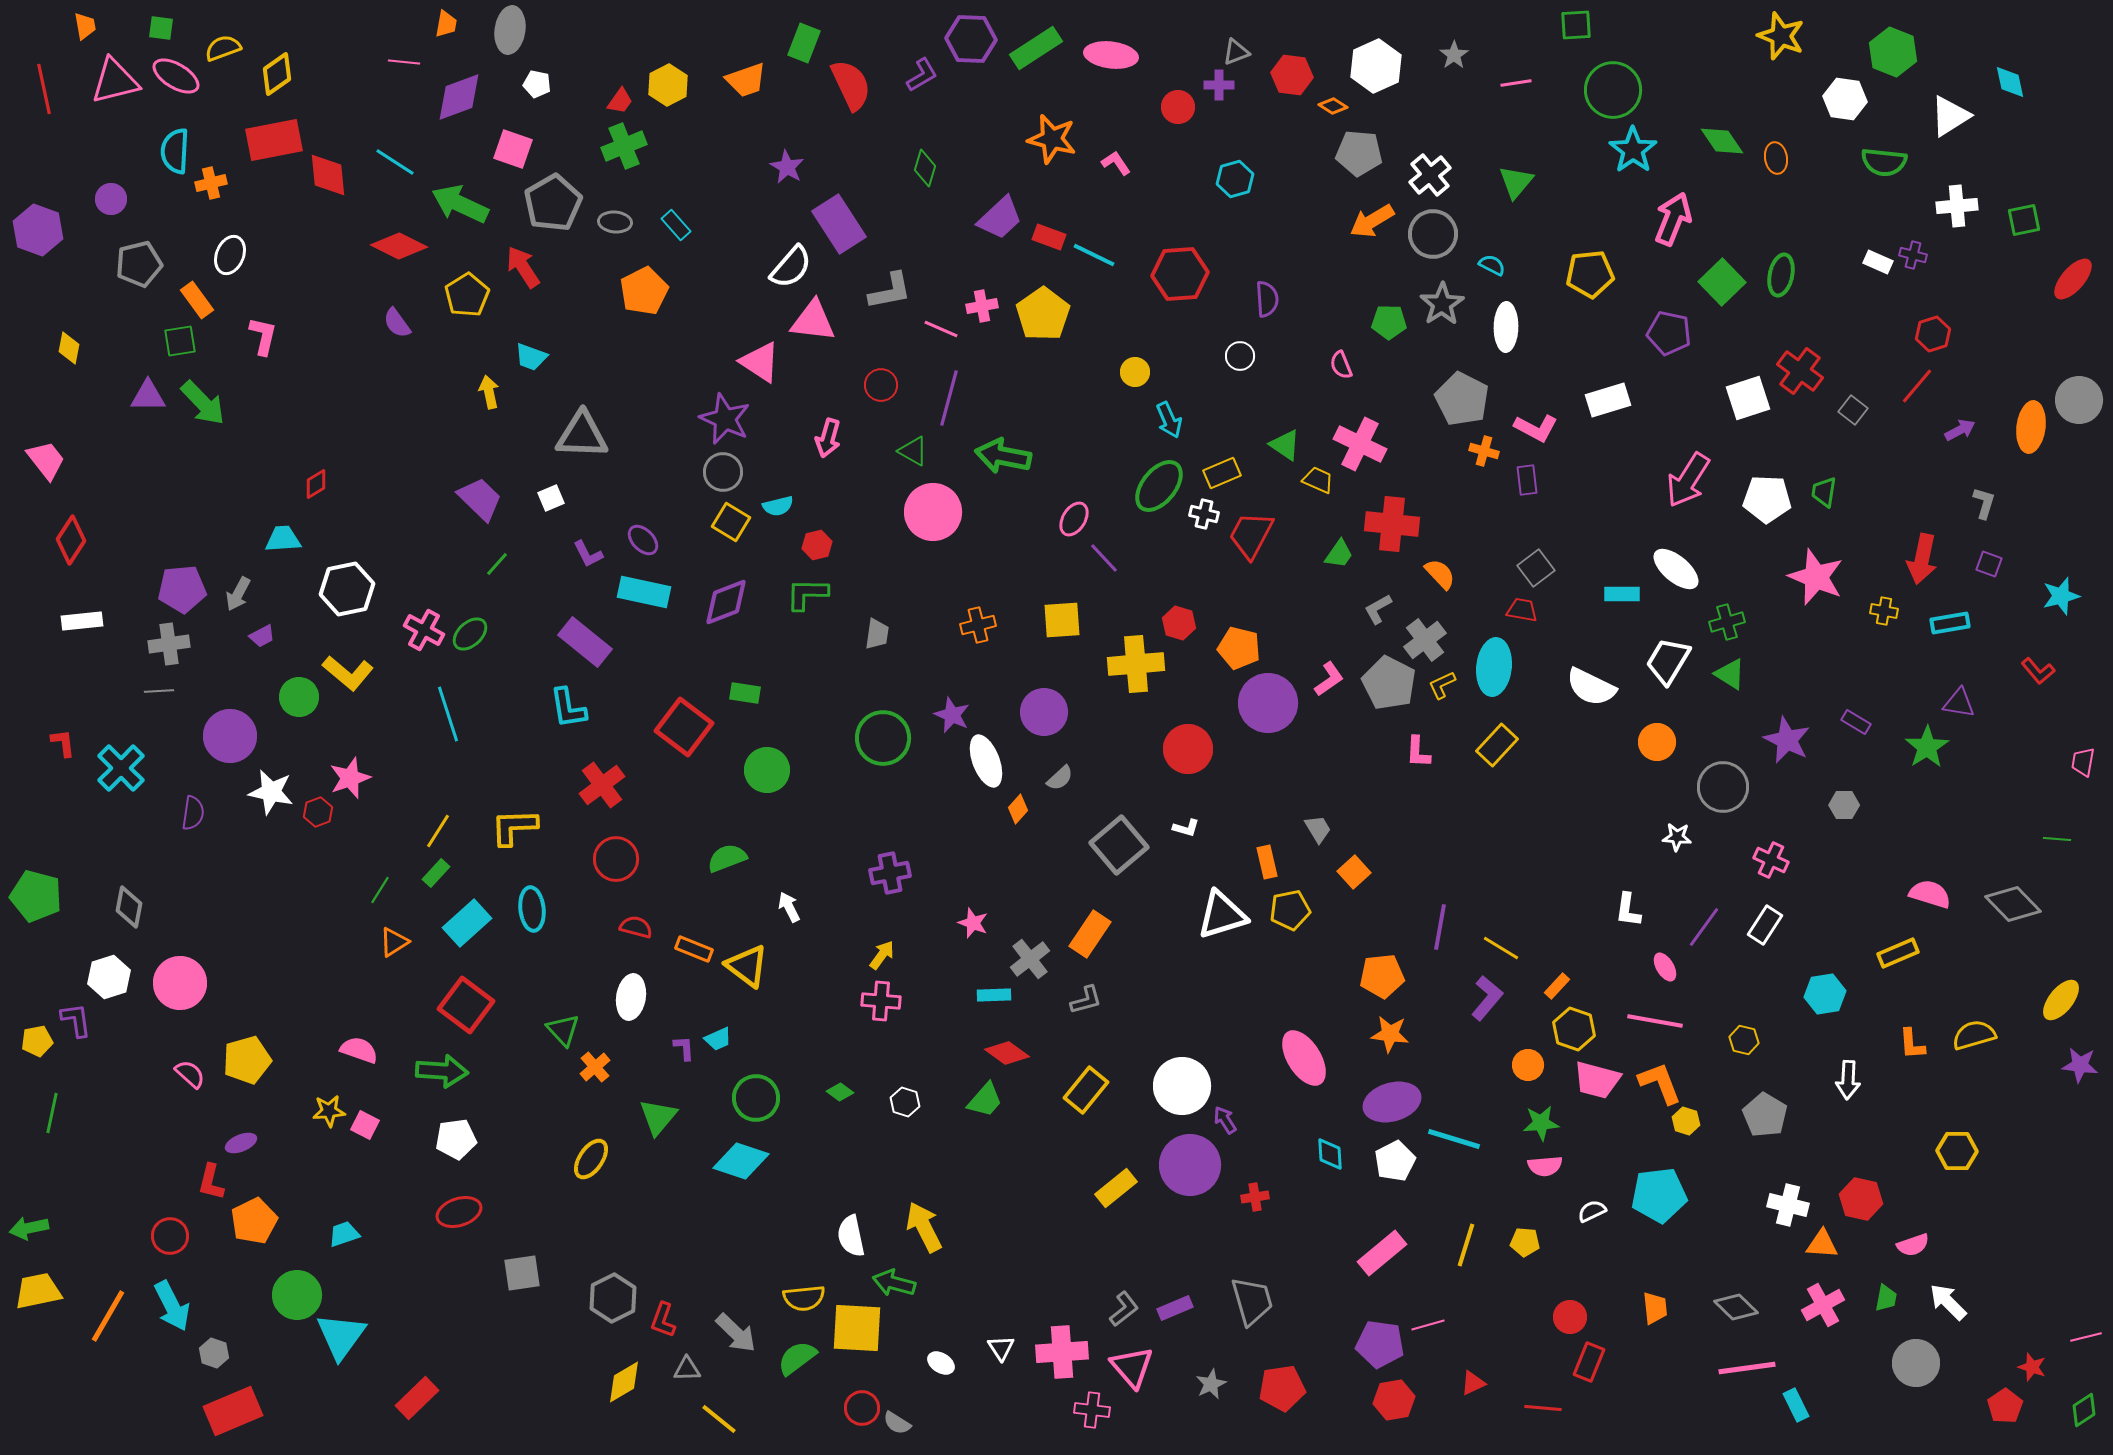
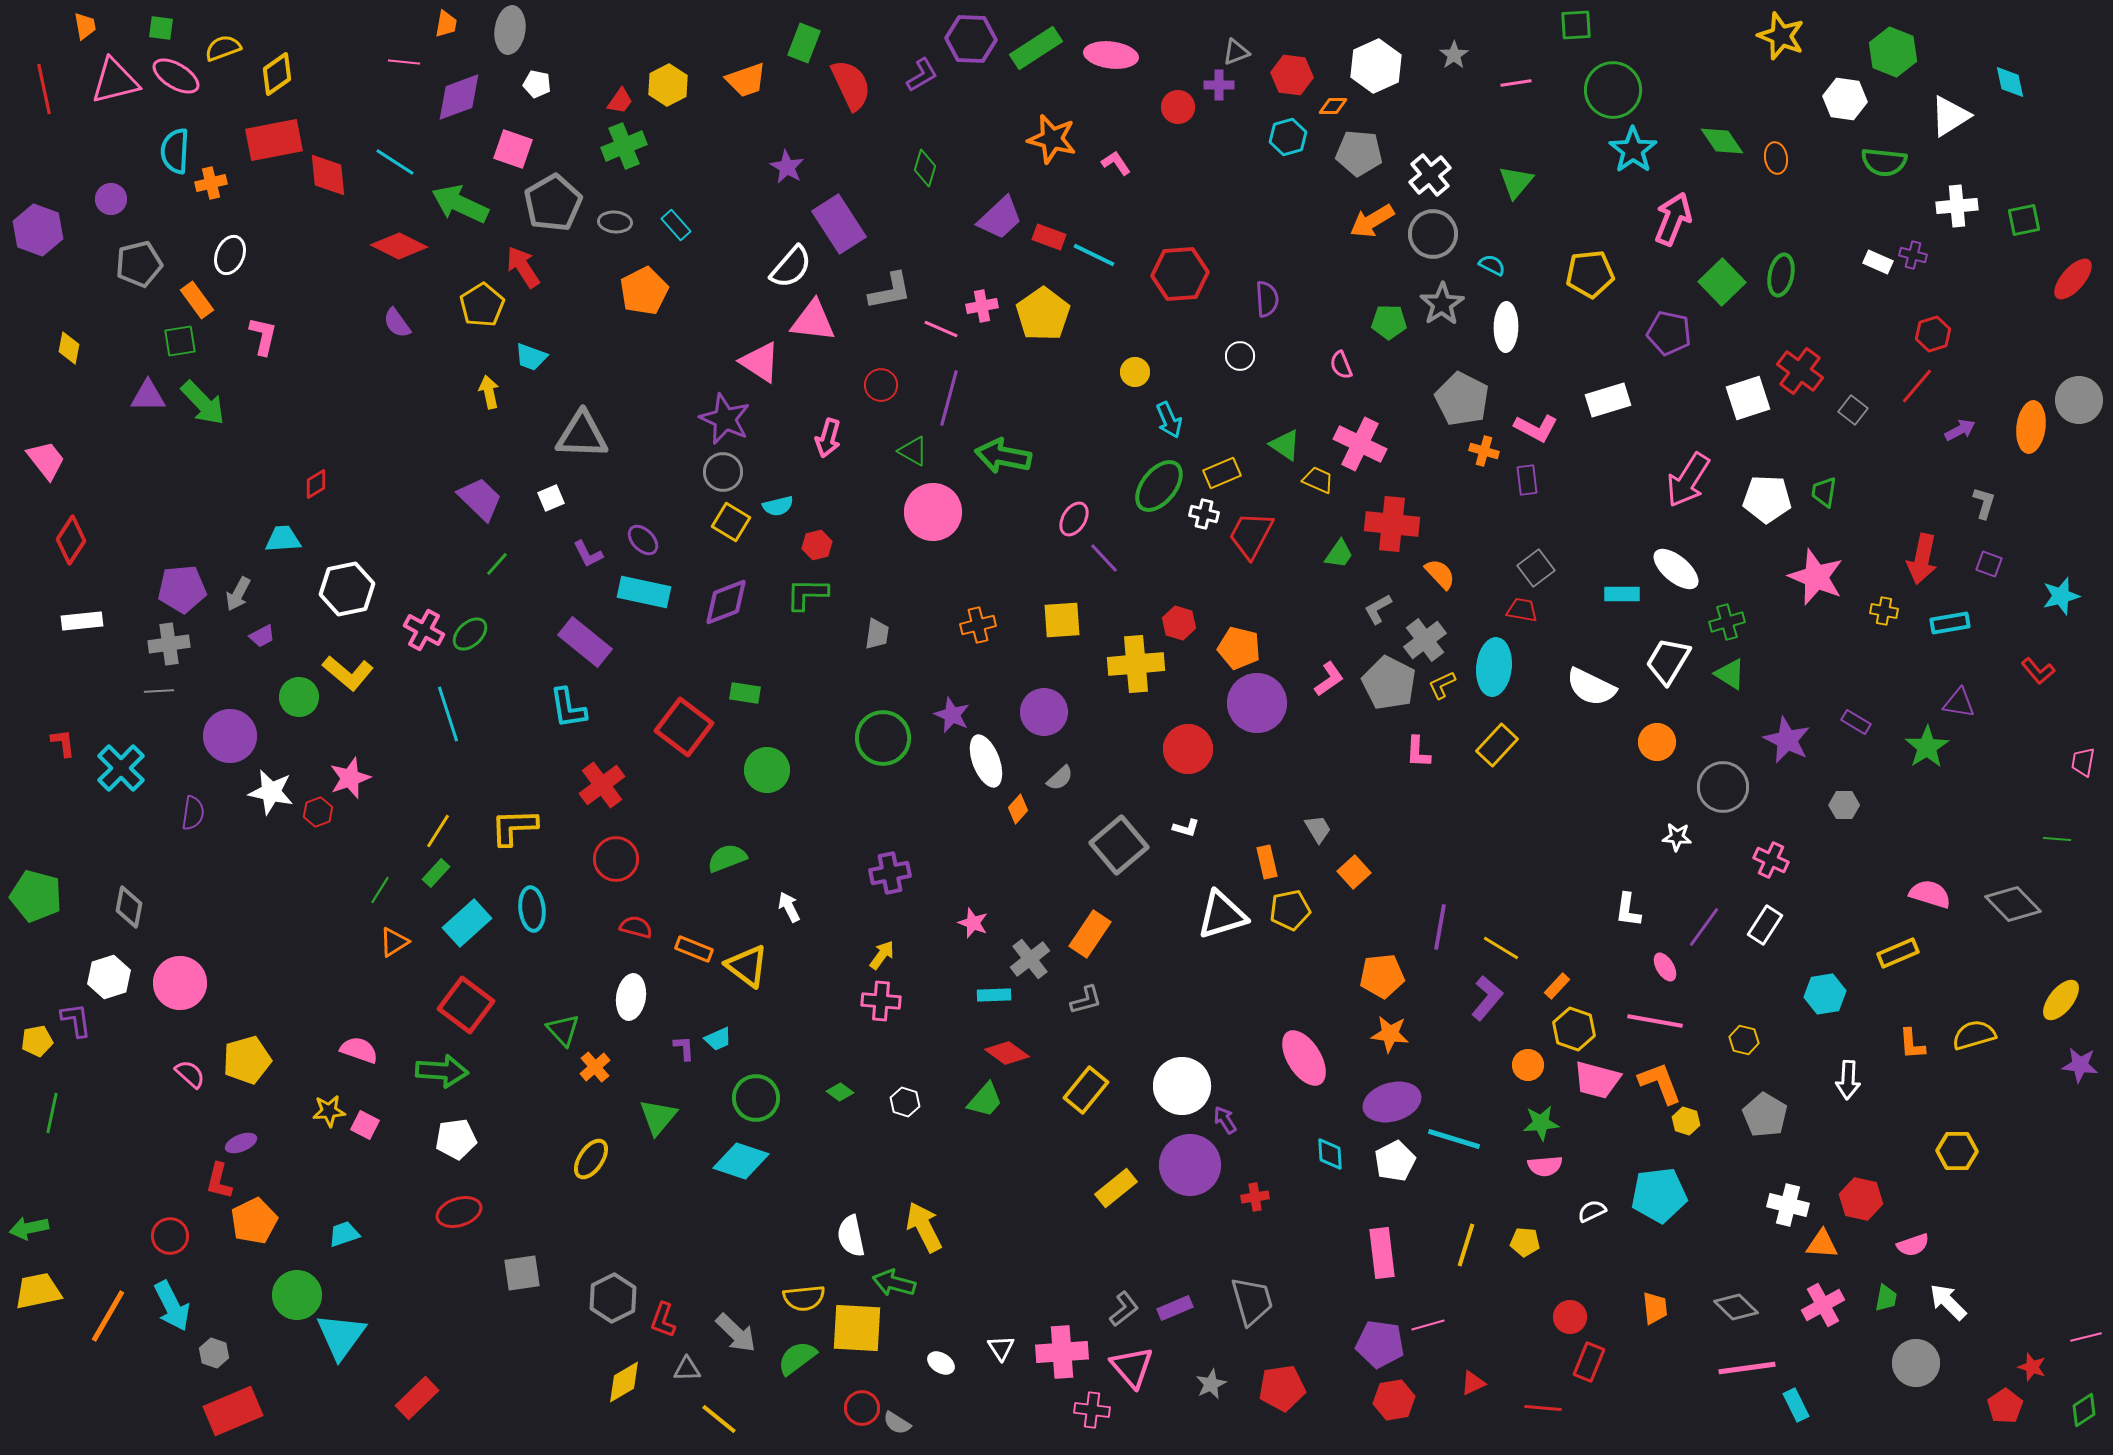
orange diamond at (1333, 106): rotated 32 degrees counterclockwise
cyan hexagon at (1235, 179): moved 53 px right, 42 px up
yellow pentagon at (467, 295): moved 15 px right, 10 px down
purple circle at (1268, 703): moved 11 px left
red L-shape at (211, 1182): moved 8 px right, 1 px up
pink rectangle at (1382, 1253): rotated 57 degrees counterclockwise
